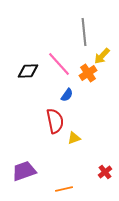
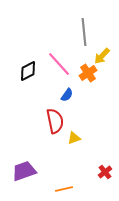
black diamond: rotated 25 degrees counterclockwise
